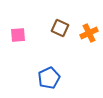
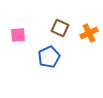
blue pentagon: moved 21 px up
